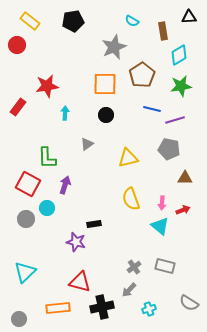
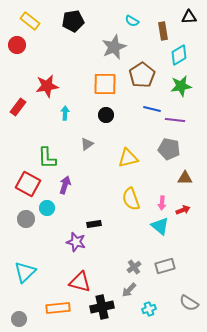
purple line at (175, 120): rotated 24 degrees clockwise
gray rectangle at (165, 266): rotated 30 degrees counterclockwise
